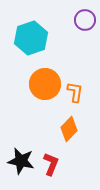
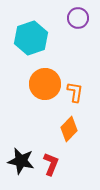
purple circle: moved 7 px left, 2 px up
